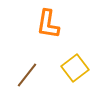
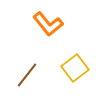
orange L-shape: rotated 48 degrees counterclockwise
